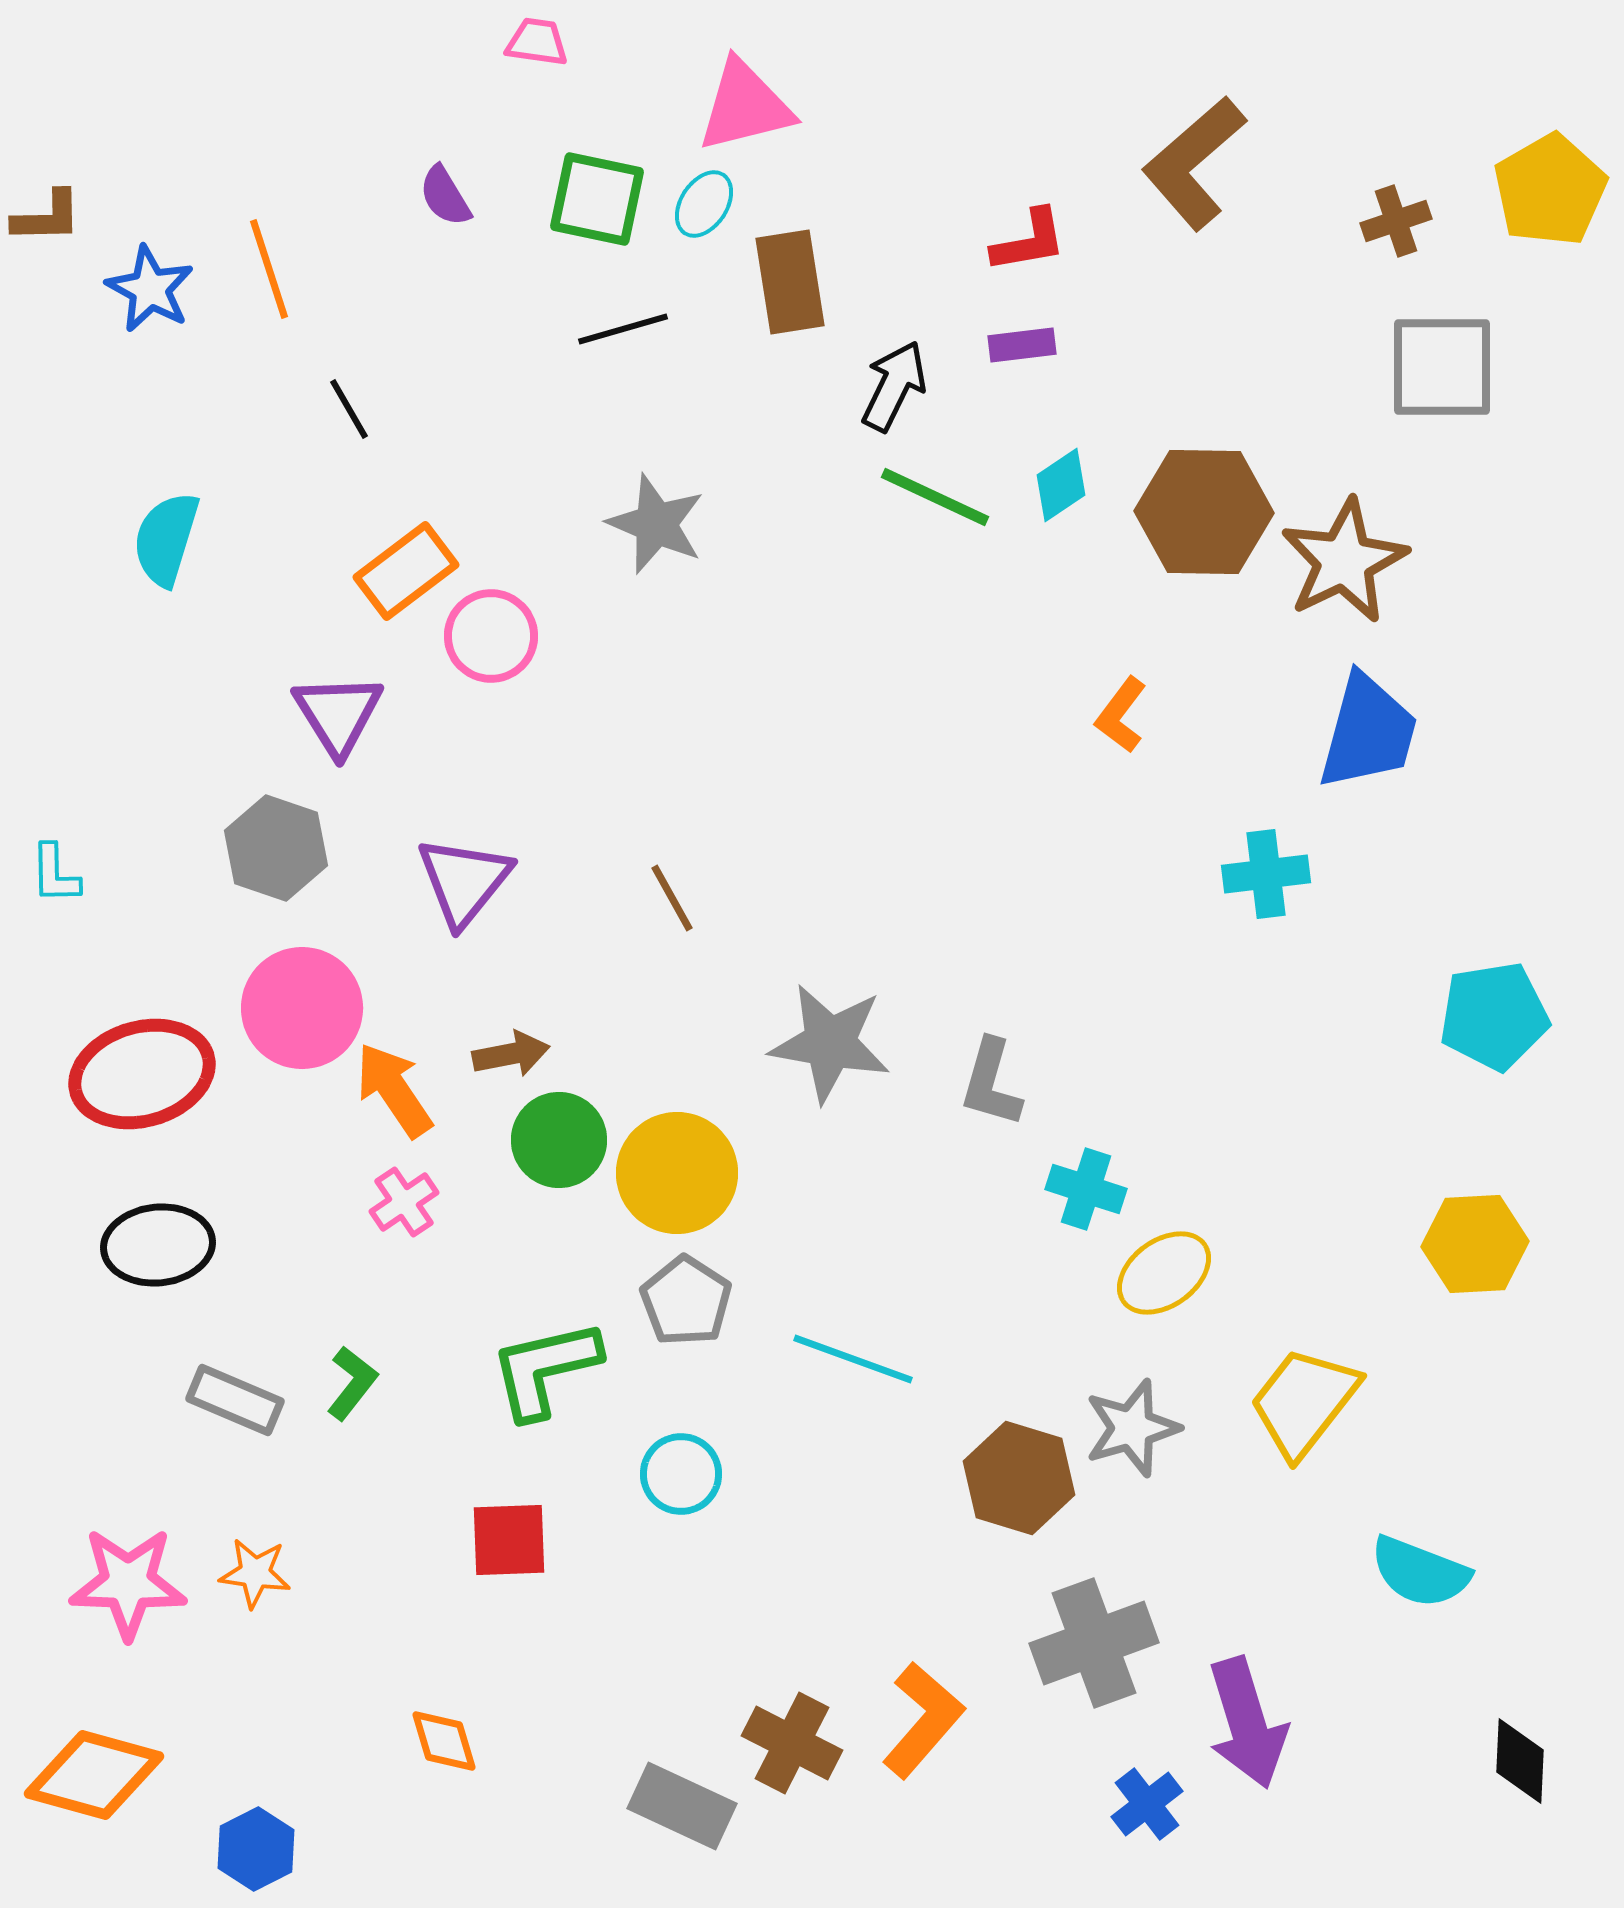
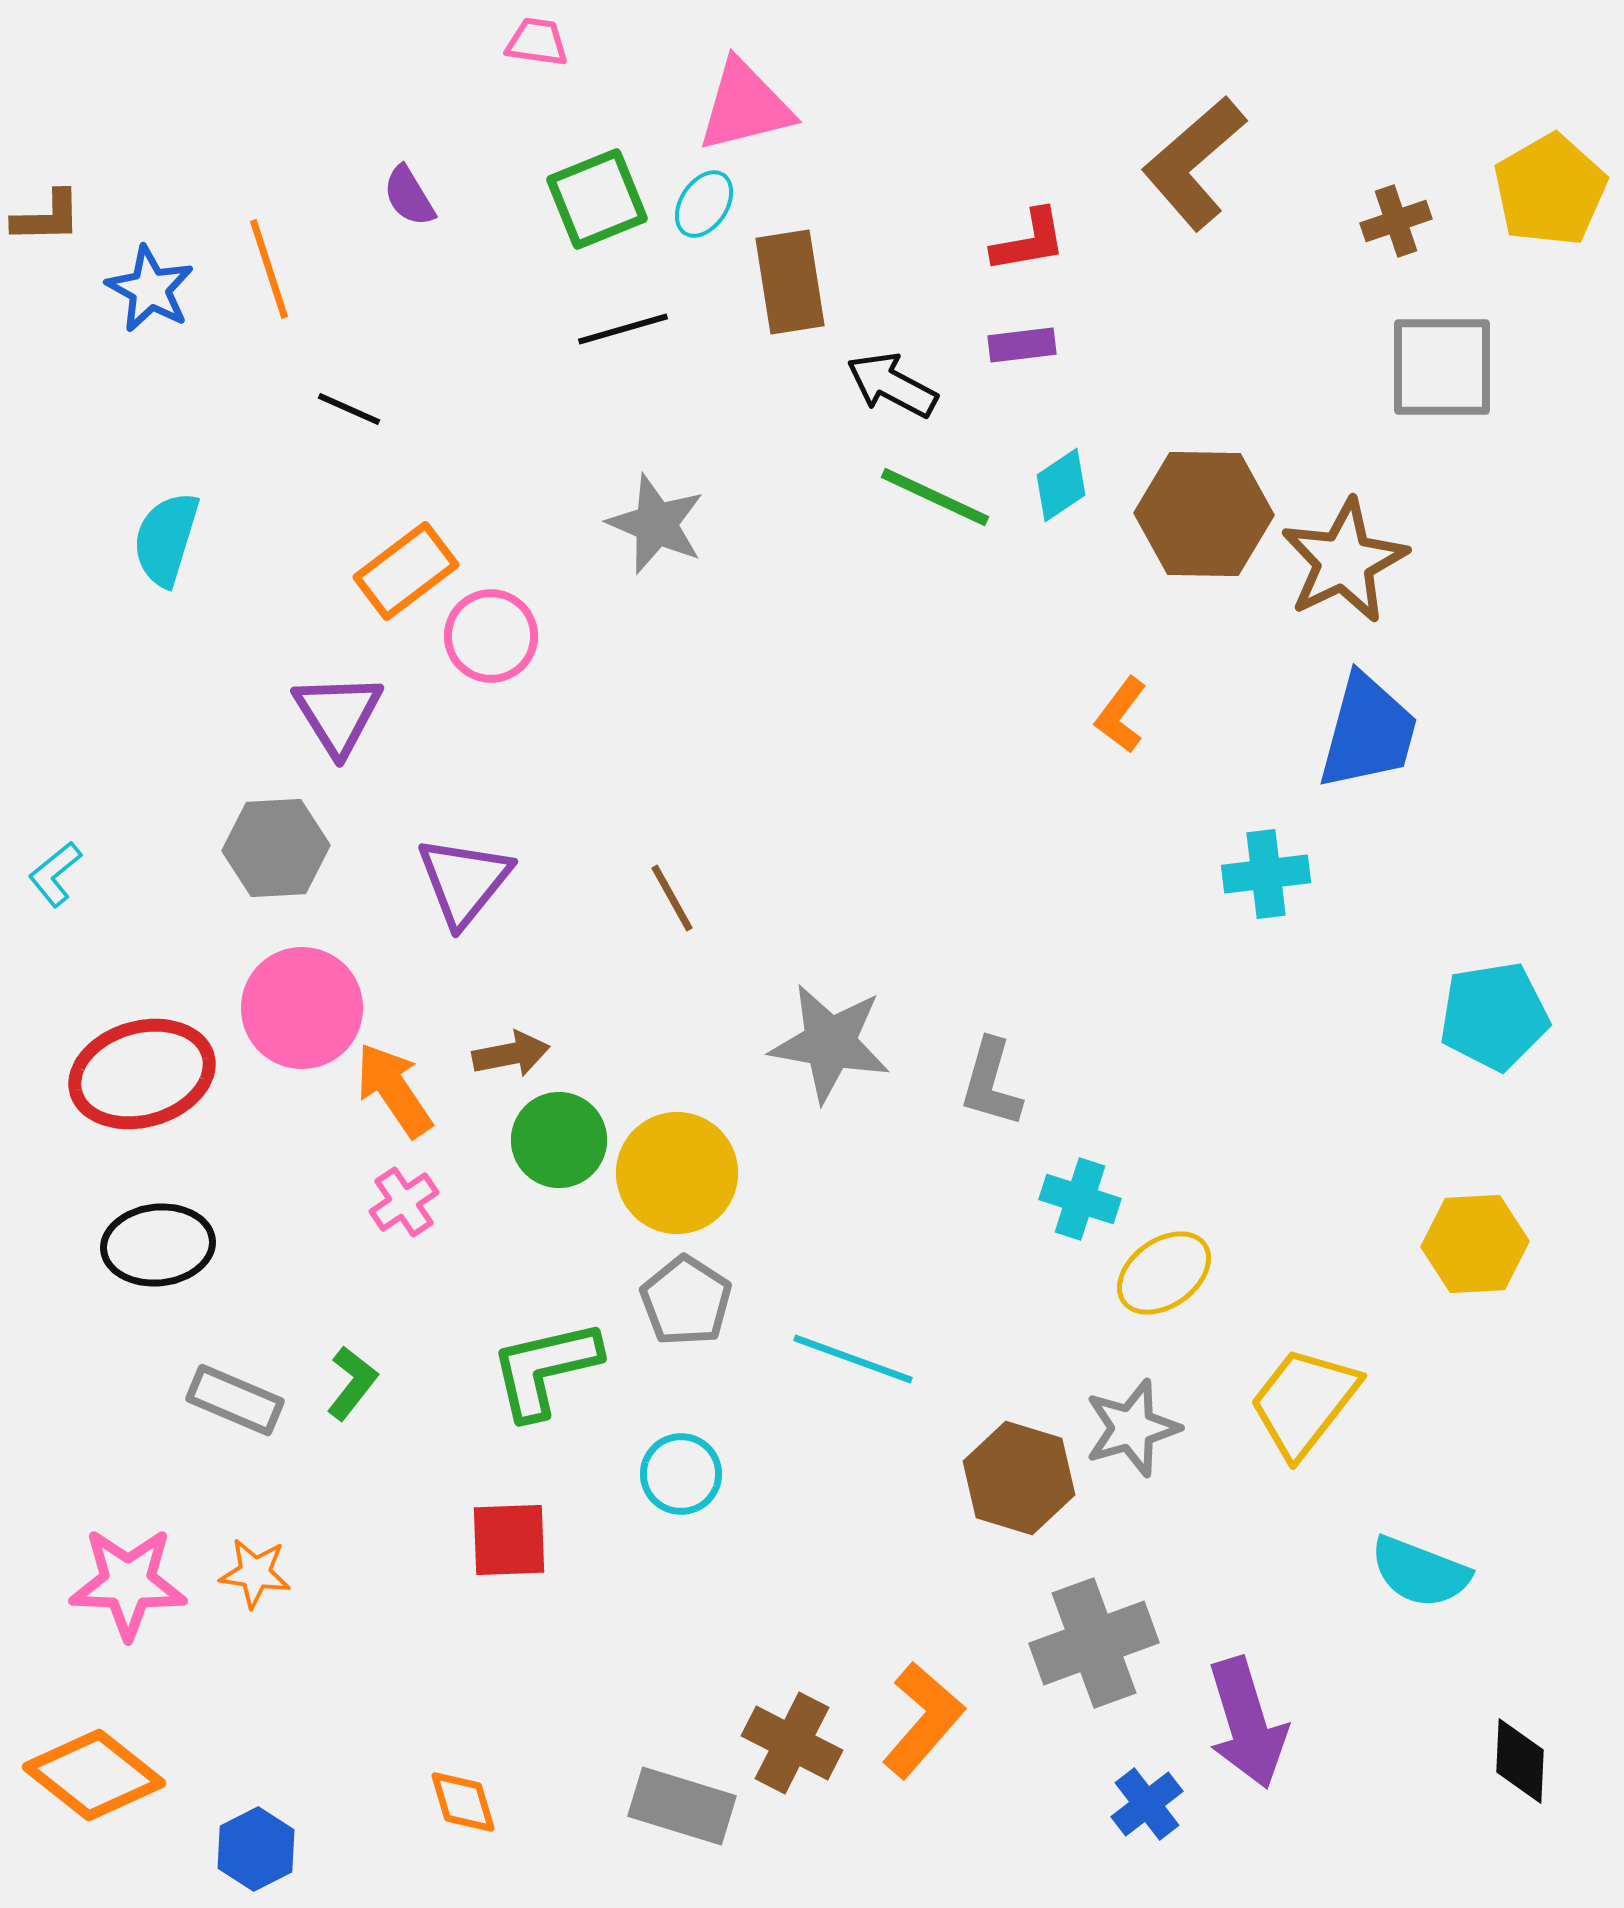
purple semicircle at (445, 196): moved 36 px left
green square at (597, 199): rotated 34 degrees counterclockwise
black arrow at (894, 386): moved 2 px left, 1 px up; rotated 88 degrees counterclockwise
black line at (349, 409): rotated 36 degrees counterclockwise
brown hexagon at (1204, 512): moved 2 px down
gray hexagon at (276, 848): rotated 22 degrees counterclockwise
cyan L-shape at (55, 874): rotated 52 degrees clockwise
cyan cross at (1086, 1189): moved 6 px left, 10 px down
orange diamond at (444, 1741): moved 19 px right, 61 px down
orange diamond at (94, 1775): rotated 23 degrees clockwise
gray rectangle at (682, 1806): rotated 8 degrees counterclockwise
